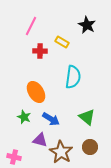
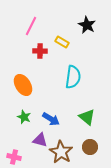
orange ellipse: moved 13 px left, 7 px up
